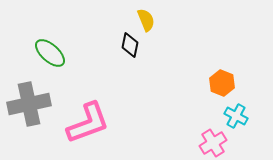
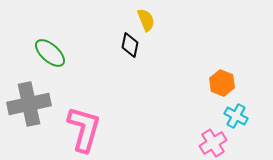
pink L-shape: moved 4 px left, 6 px down; rotated 54 degrees counterclockwise
